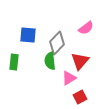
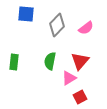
blue square: moved 2 px left, 21 px up
gray diamond: moved 18 px up
green semicircle: rotated 18 degrees clockwise
